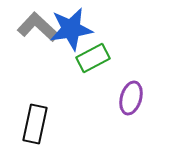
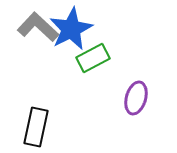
blue star: rotated 18 degrees counterclockwise
purple ellipse: moved 5 px right
black rectangle: moved 1 px right, 3 px down
